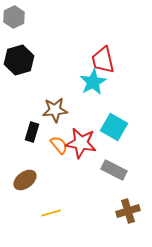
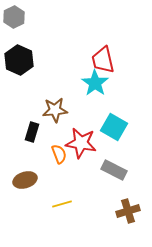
black hexagon: rotated 20 degrees counterclockwise
cyan star: moved 2 px right, 1 px down; rotated 8 degrees counterclockwise
orange semicircle: moved 9 px down; rotated 18 degrees clockwise
brown ellipse: rotated 20 degrees clockwise
yellow line: moved 11 px right, 9 px up
